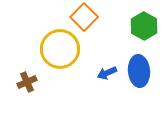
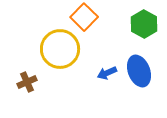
green hexagon: moved 2 px up
blue ellipse: rotated 16 degrees counterclockwise
